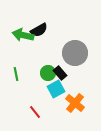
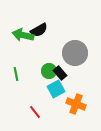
green circle: moved 1 px right, 2 px up
orange cross: moved 1 px right, 1 px down; rotated 18 degrees counterclockwise
